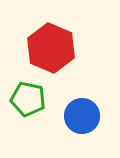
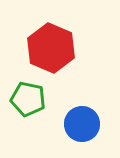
blue circle: moved 8 px down
